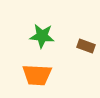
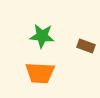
orange trapezoid: moved 3 px right, 2 px up
